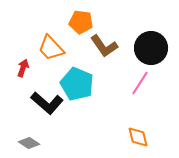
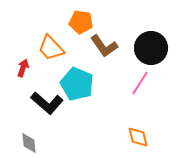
gray diamond: rotated 50 degrees clockwise
